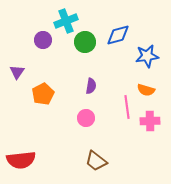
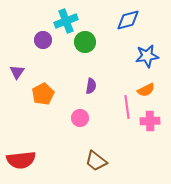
blue diamond: moved 10 px right, 15 px up
orange semicircle: rotated 42 degrees counterclockwise
pink circle: moved 6 px left
